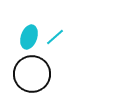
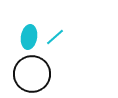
cyan ellipse: rotated 10 degrees counterclockwise
